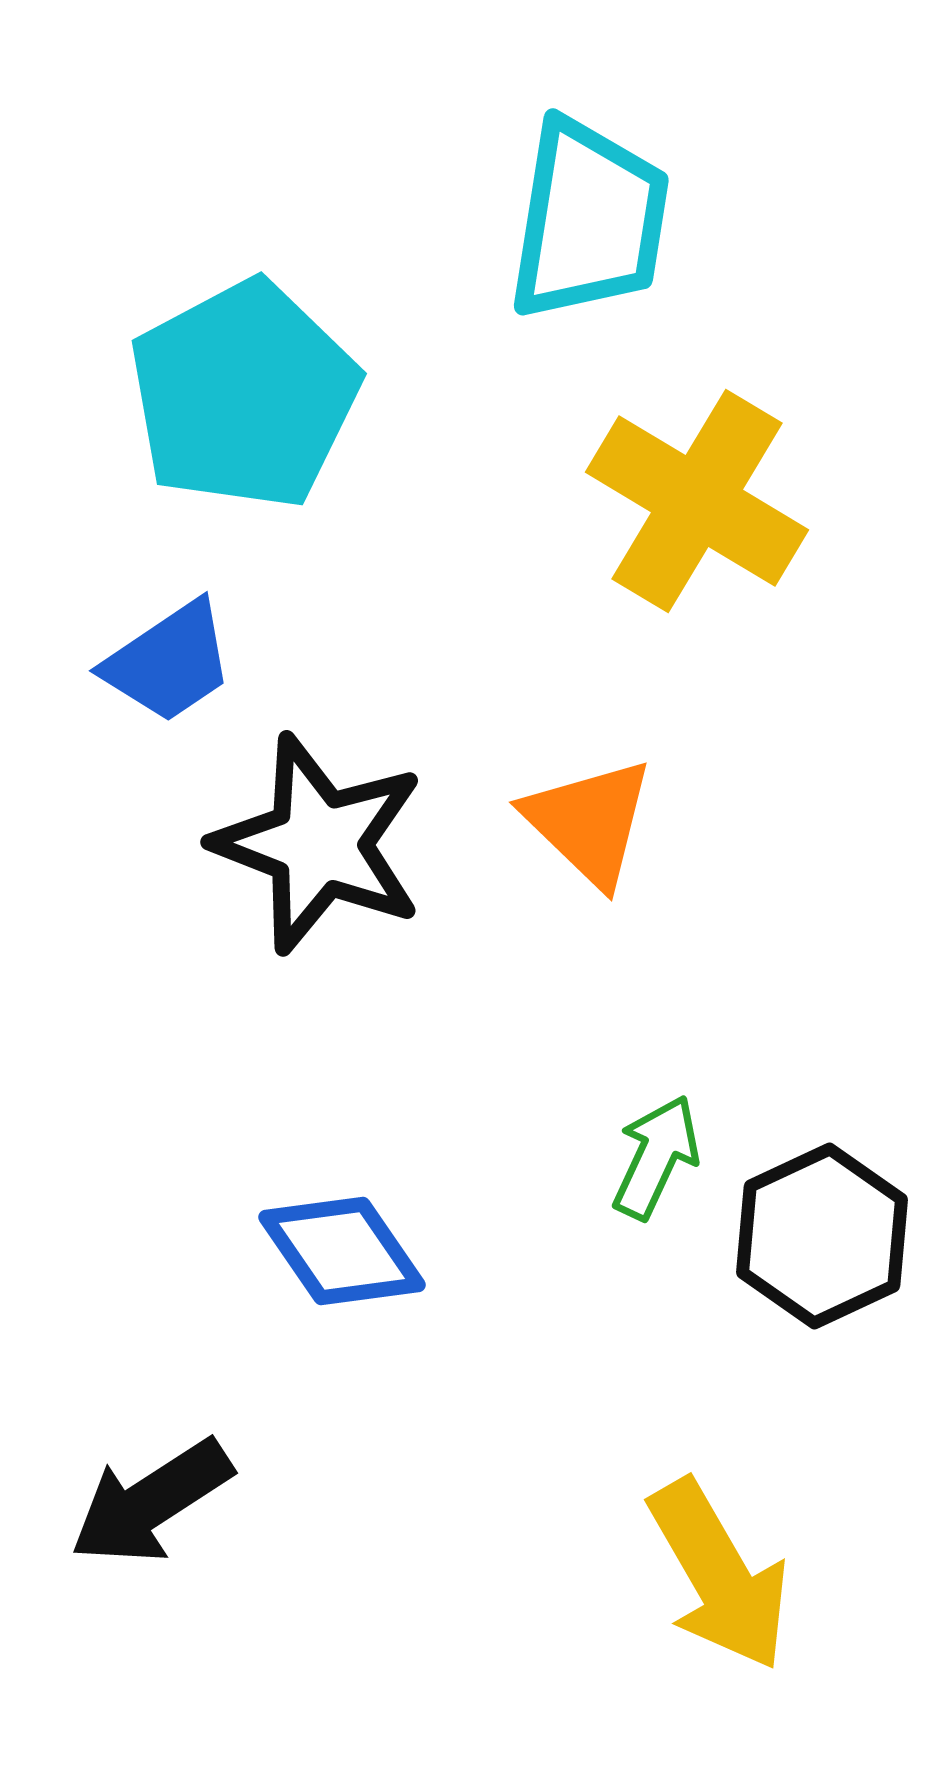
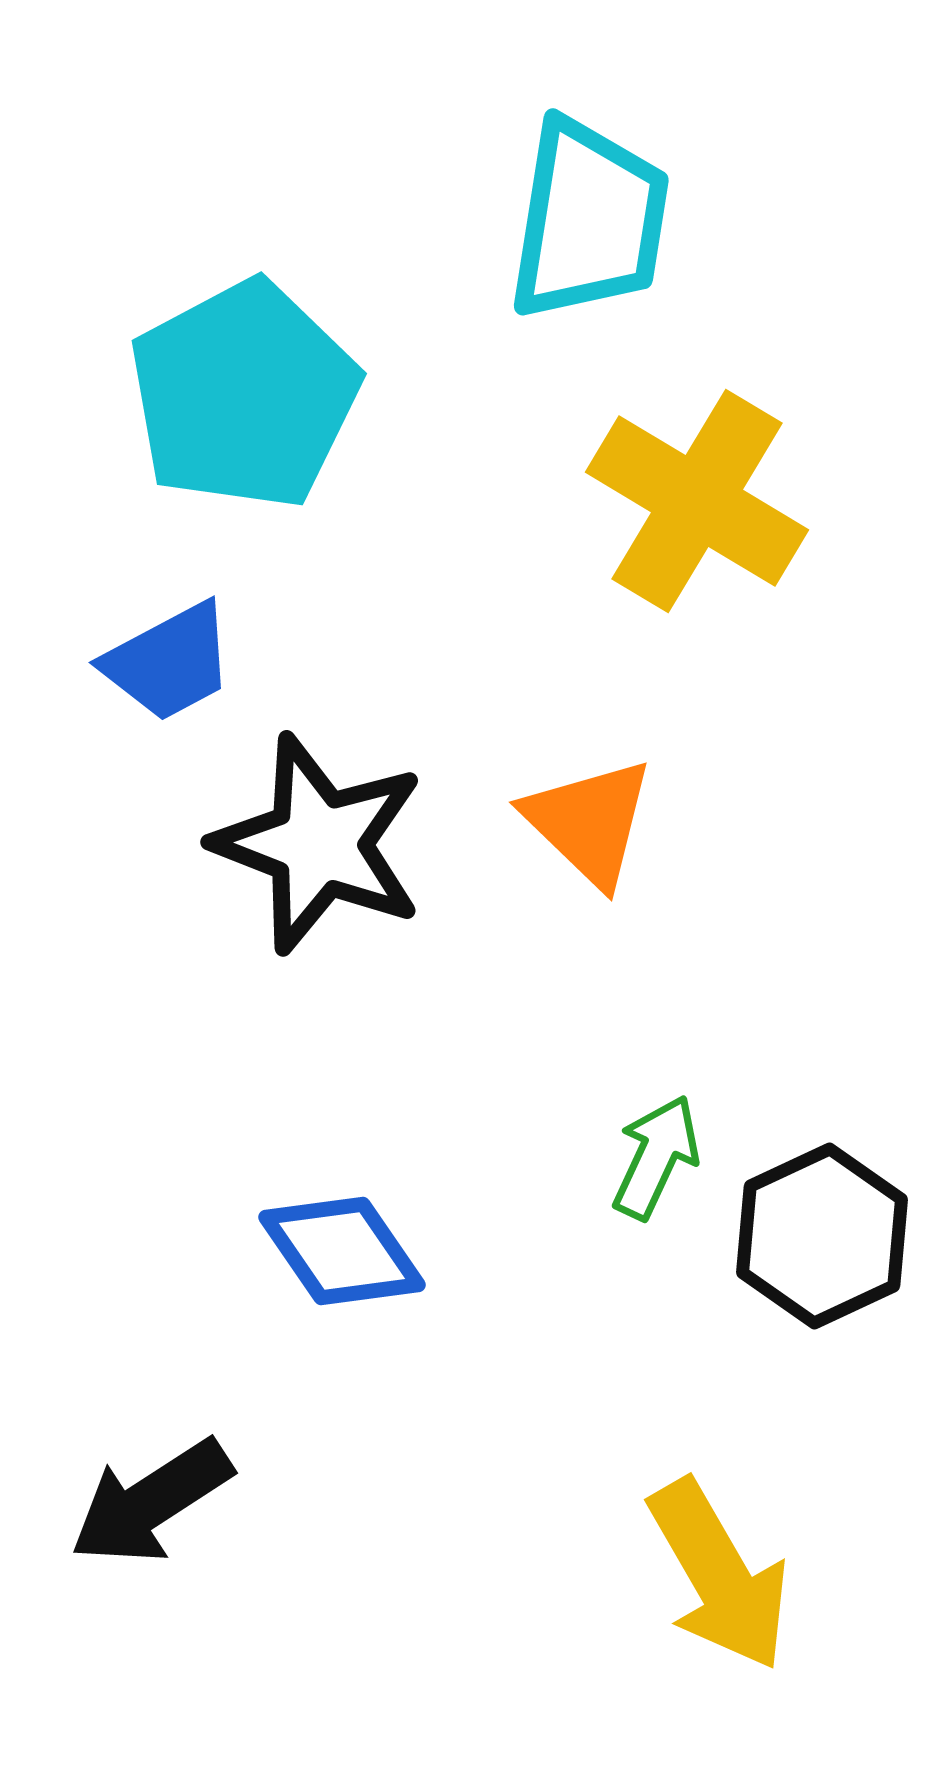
blue trapezoid: rotated 6 degrees clockwise
